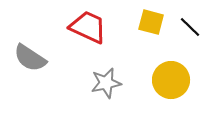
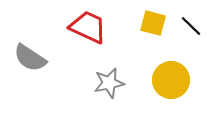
yellow square: moved 2 px right, 1 px down
black line: moved 1 px right, 1 px up
gray star: moved 3 px right
